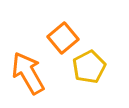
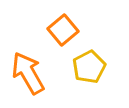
orange square: moved 8 px up
